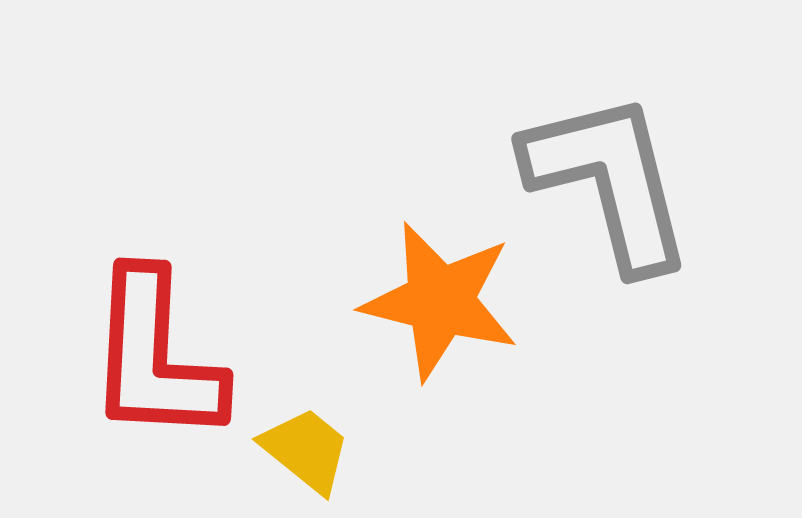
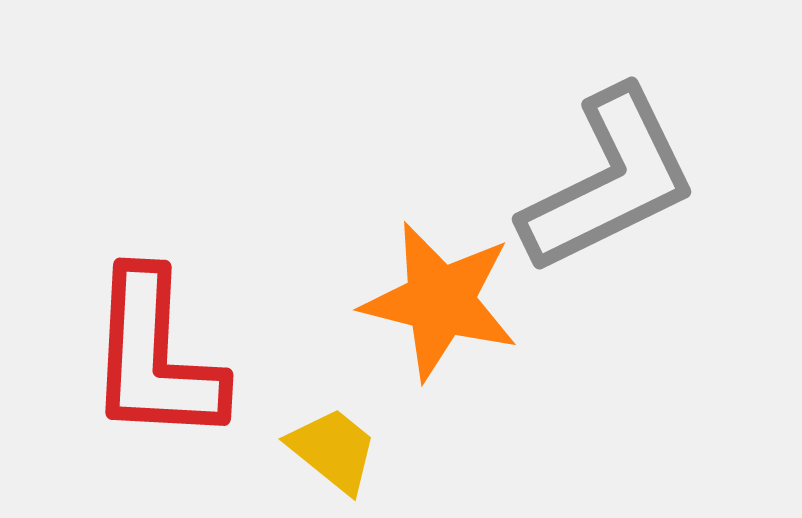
gray L-shape: rotated 78 degrees clockwise
yellow trapezoid: moved 27 px right
